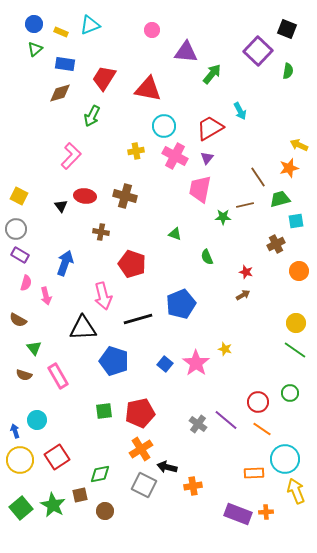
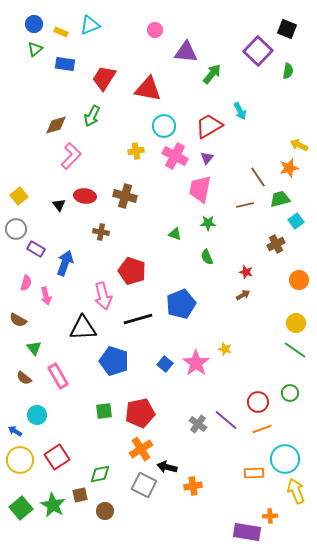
pink circle at (152, 30): moved 3 px right
brown diamond at (60, 93): moved 4 px left, 32 px down
red trapezoid at (210, 128): moved 1 px left, 2 px up
yellow square at (19, 196): rotated 24 degrees clockwise
black triangle at (61, 206): moved 2 px left, 1 px up
green star at (223, 217): moved 15 px left, 6 px down
cyan square at (296, 221): rotated 28 degrees counterclockwise
purple rectangle at (20, 255): moved 16 px right, 6 px up
red pentagon at (132, 264): moved 7 px down
orange circle at (299, 271): moved 9 px down
brown semicircle at (24, 375): moved 3 px down; rotated 21 degrees clockwise
cyan circle at (37, 420): moved 5 px up
orange line at (262, 429): rotated 54 degrees counterclockwise
blue arrow at (15, 431): rotated 40 degrees counterclockwise
orange cross at (266, 512): moved 4 px right, 4 px down
purple rectangle at (238, 514): moved 9 px right, 18 px down; rotated 12 degrees counterclockwise
